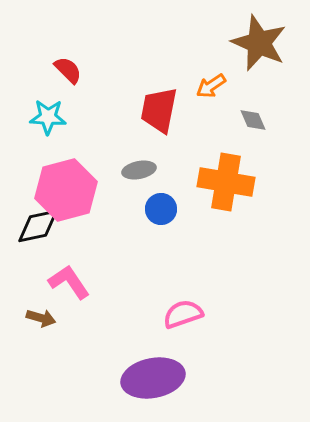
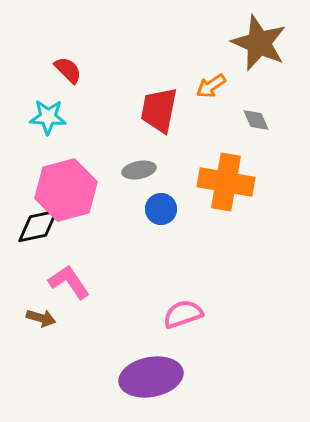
gray diamond: moved 3 px right
purple ellipse: moved 2 px left, 1 px up
